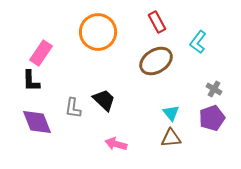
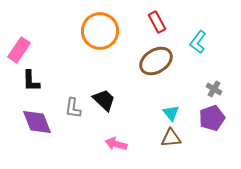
orange circle: moved 2 px right, 1 px up
pink rectangle: moved 22 px left, 3 px up
